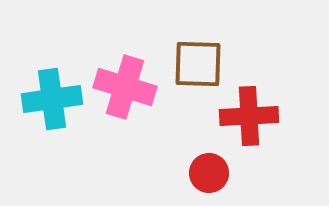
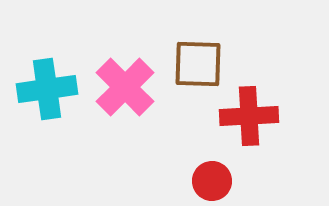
pink cross: rotated 28 degrees clockwise
cyan cross: moved 5 px left, 10 px up
red circle: moved 3 px right, 8 px down
